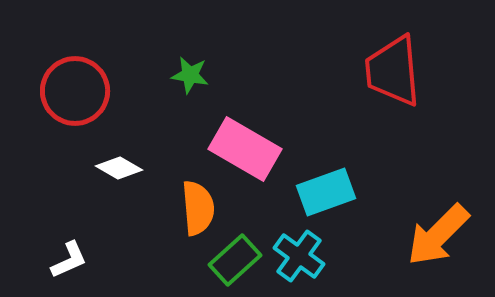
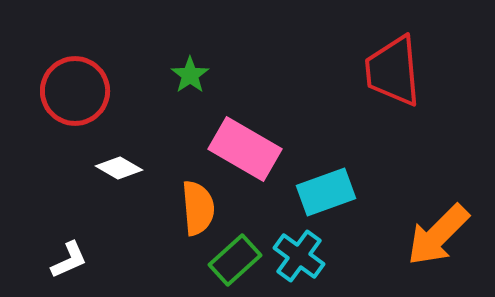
green star: rotated 27 degrees clockwise
